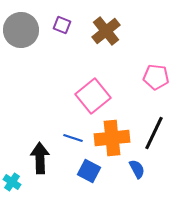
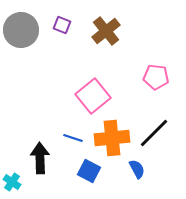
black line: rotated 20 degrees clockwise
